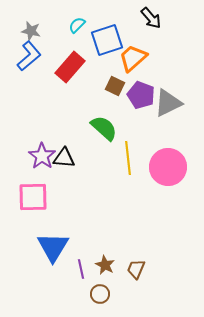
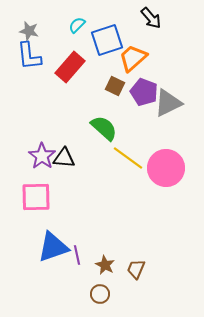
gray star: moved 2 px left
blue L-shape: rotated 124 degrees clockwise
purple pentagon: moved 3 px right, 3 px up
yellow line: rotated 48 degrees counterclockwise
pink circle: moved 2 px left, 1 px down
pink square: moved 3 px right
blue triangle: rotated 40 degrees clockwise
purple line: moved 4 px left, 14 px up
